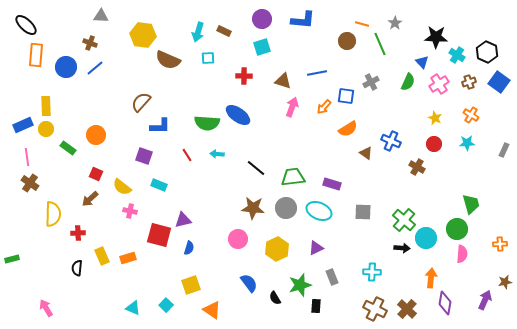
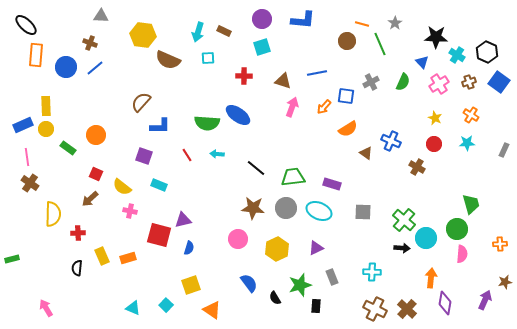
green semicircle at (408, 82): moved 5 px left
